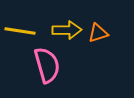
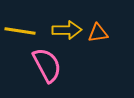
orange triangle: rotated 10 degrees clockwise
pink semicircle: rotated 12 degrees counterclockwise
